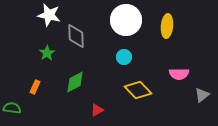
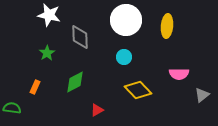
gray diamond: moved 4 px right, 1 px down
